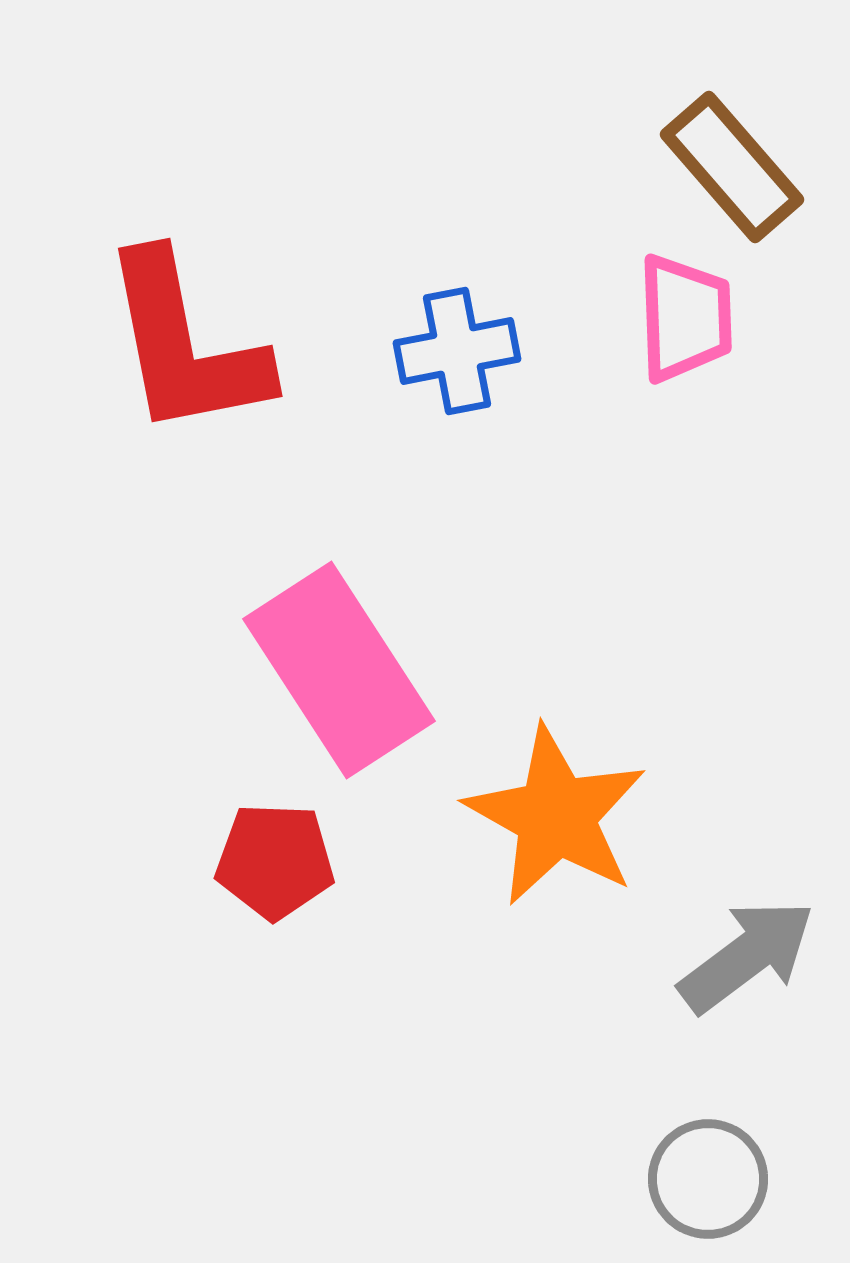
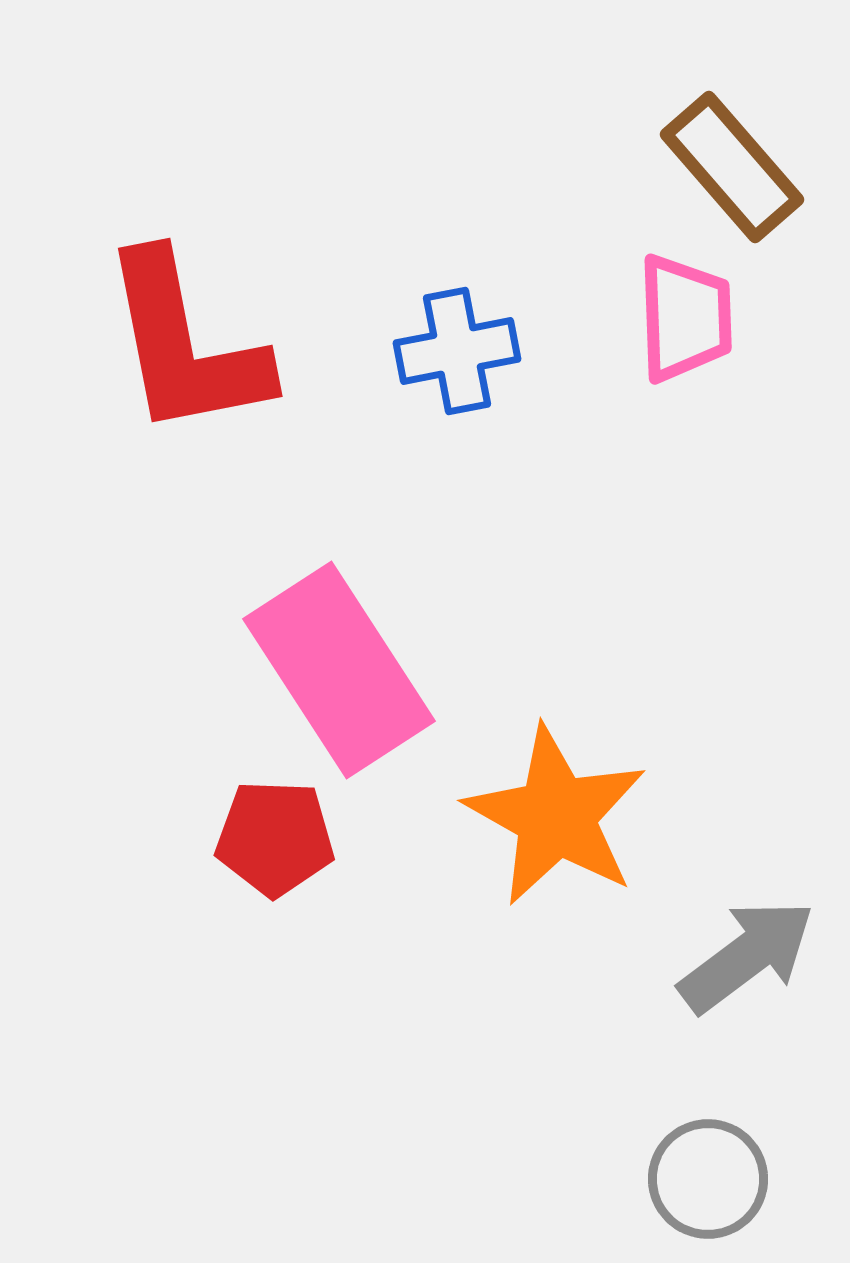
red pentagon: moved 23 px up
